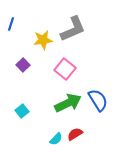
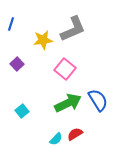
purple square: moved 6 px left, 1 px up
